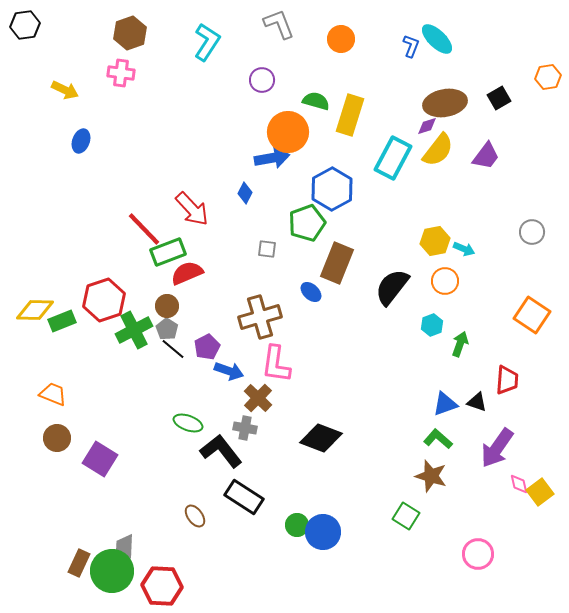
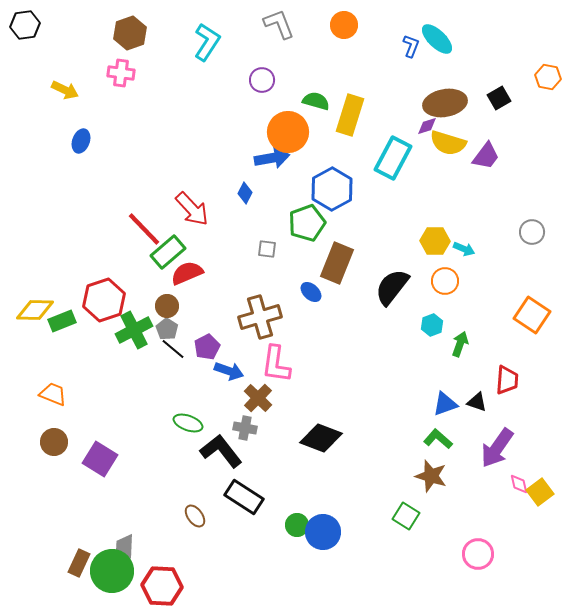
orange circle at (341, 39): moved 3 px right, 14 px up
orange hexagon at (548, 77): rotated 20 degrees clockwise
yellow semicircle at (438, 150): moved 10 px right, 7 px up; rotated 69 degrees clockwise
yellow hexagon at (435, 241): rotated 12 degrees clockwise
green rectangle at (168, 252): rotated 20 degrees counterclockwise
brown circle at (57, 438): moved 3 px left, 4 px down
